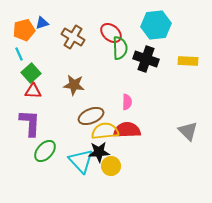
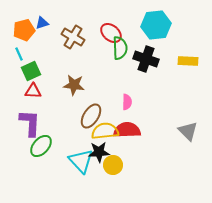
green square: moved 2 px up; rotated 18 degrees clockwise
brown ellipse: rotated 35 degrees counterclockwise
green ellipse: moved 4 px left, 5 px up
yellow circle: moved 2 px right, 1 px up
